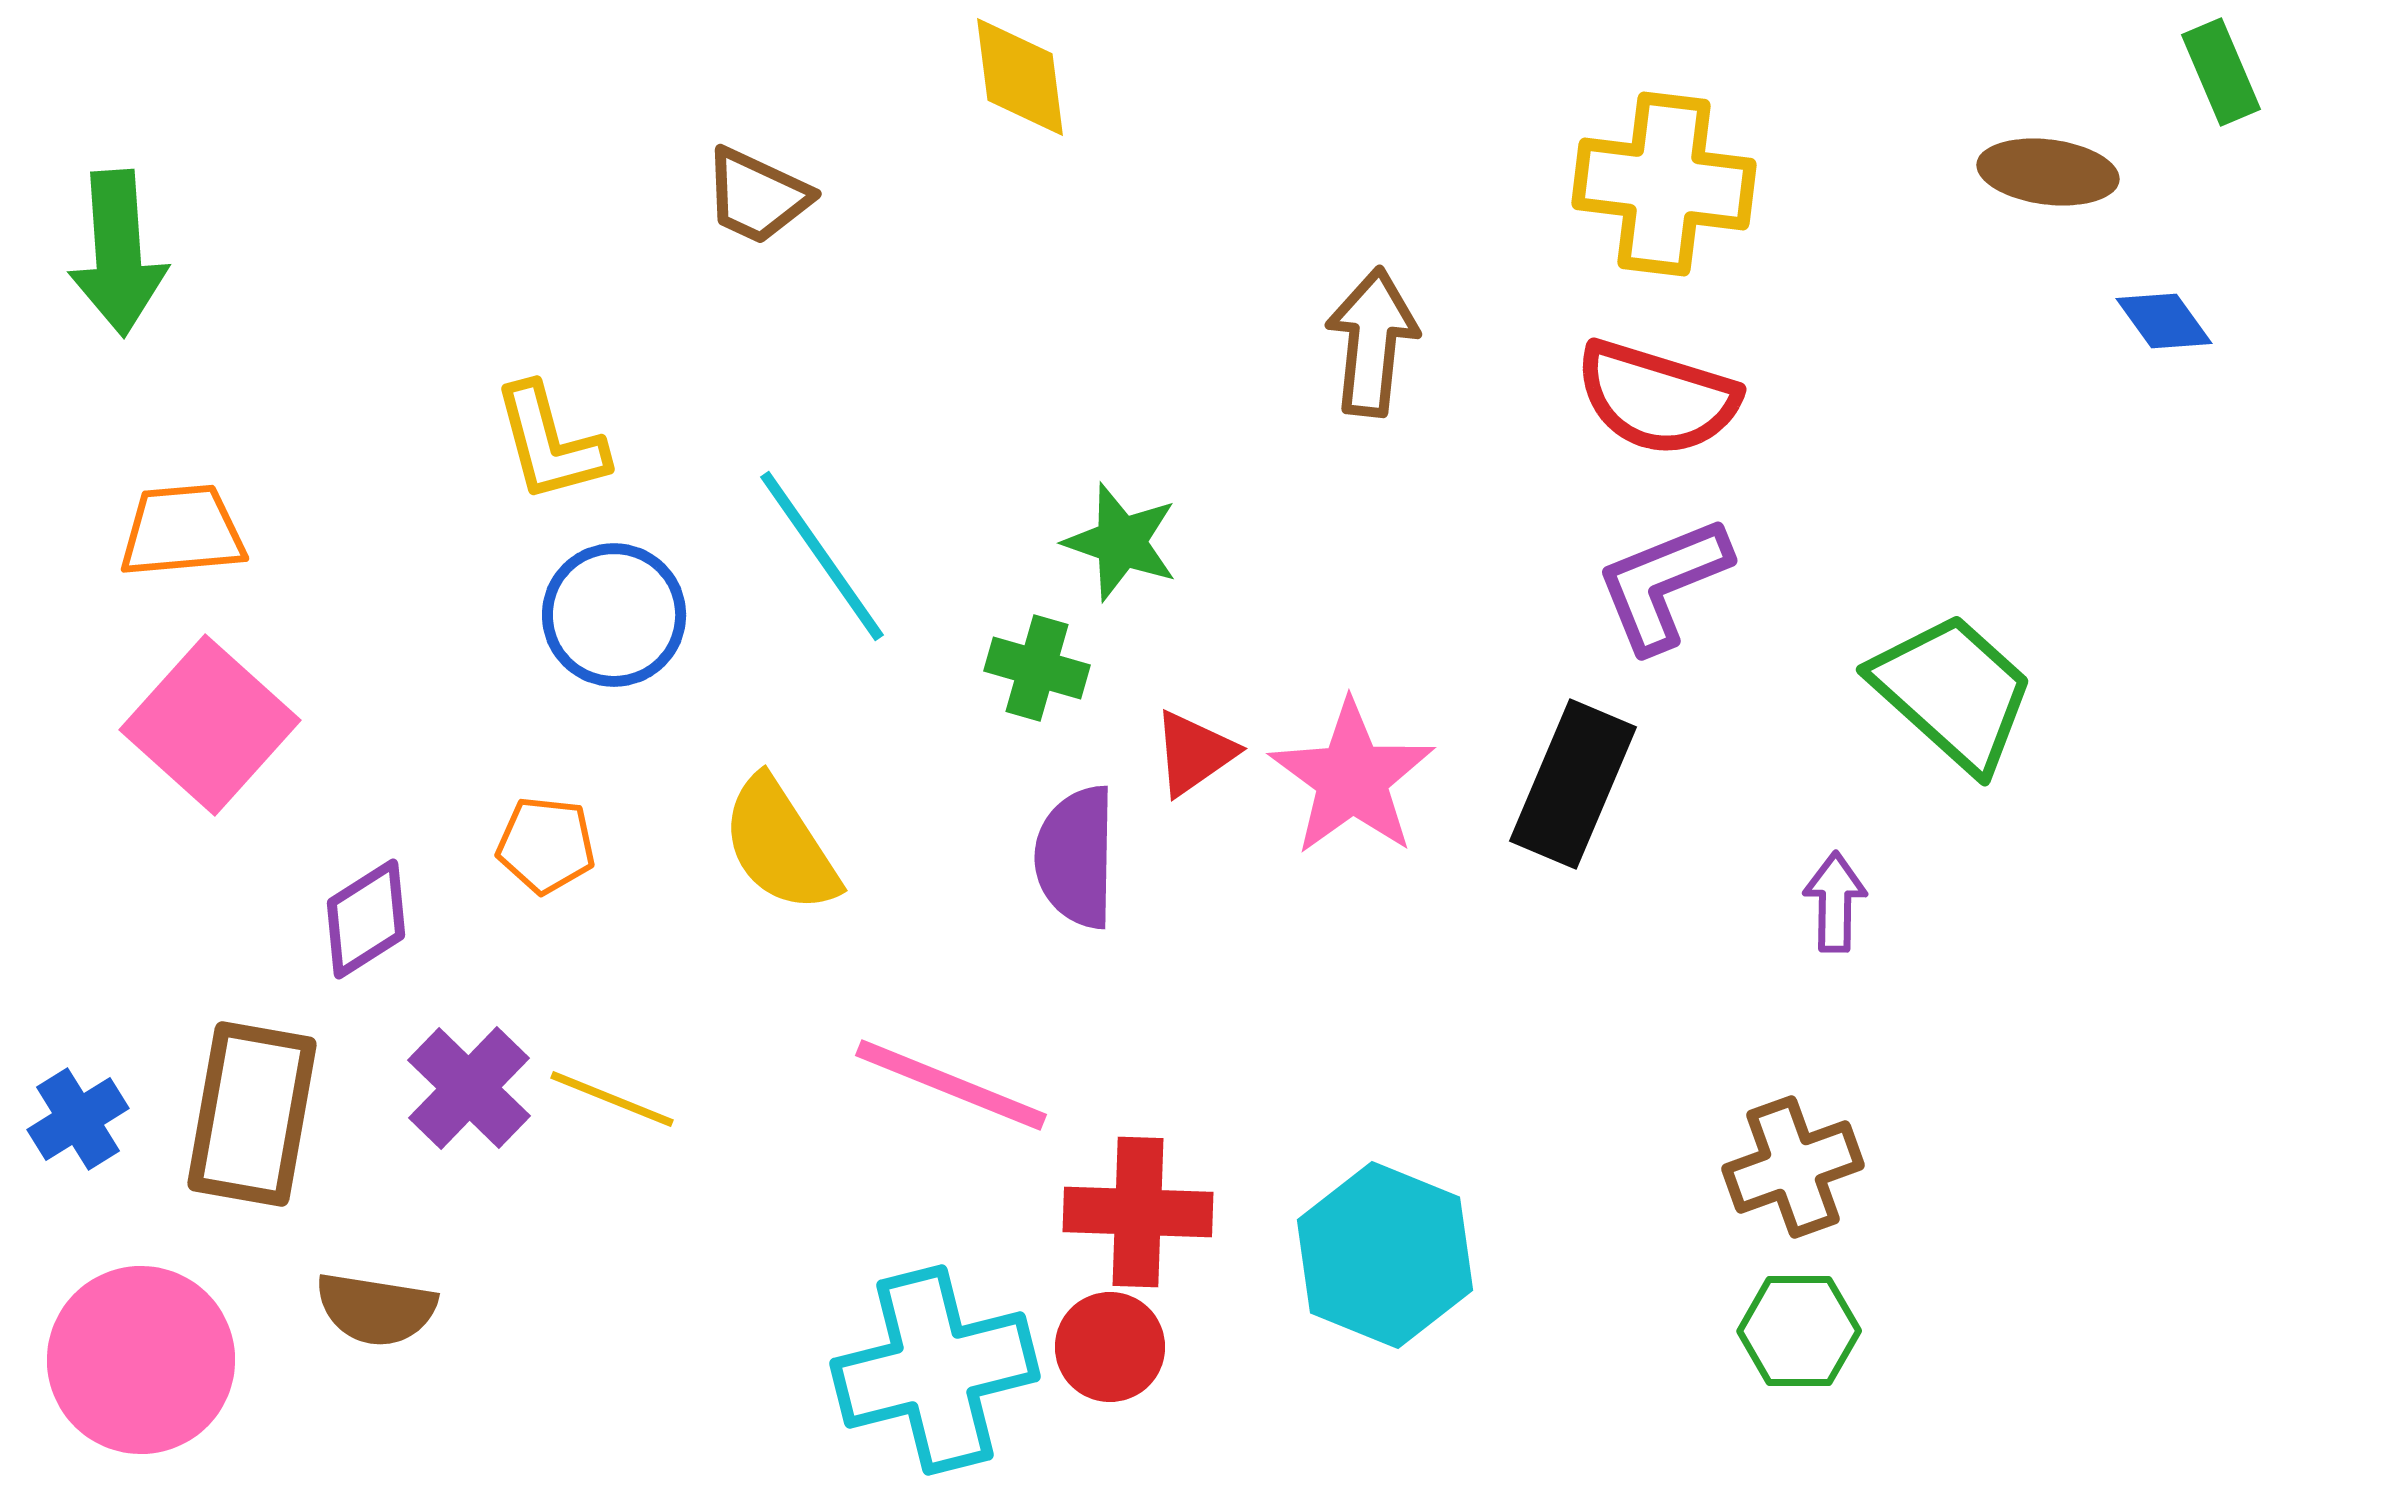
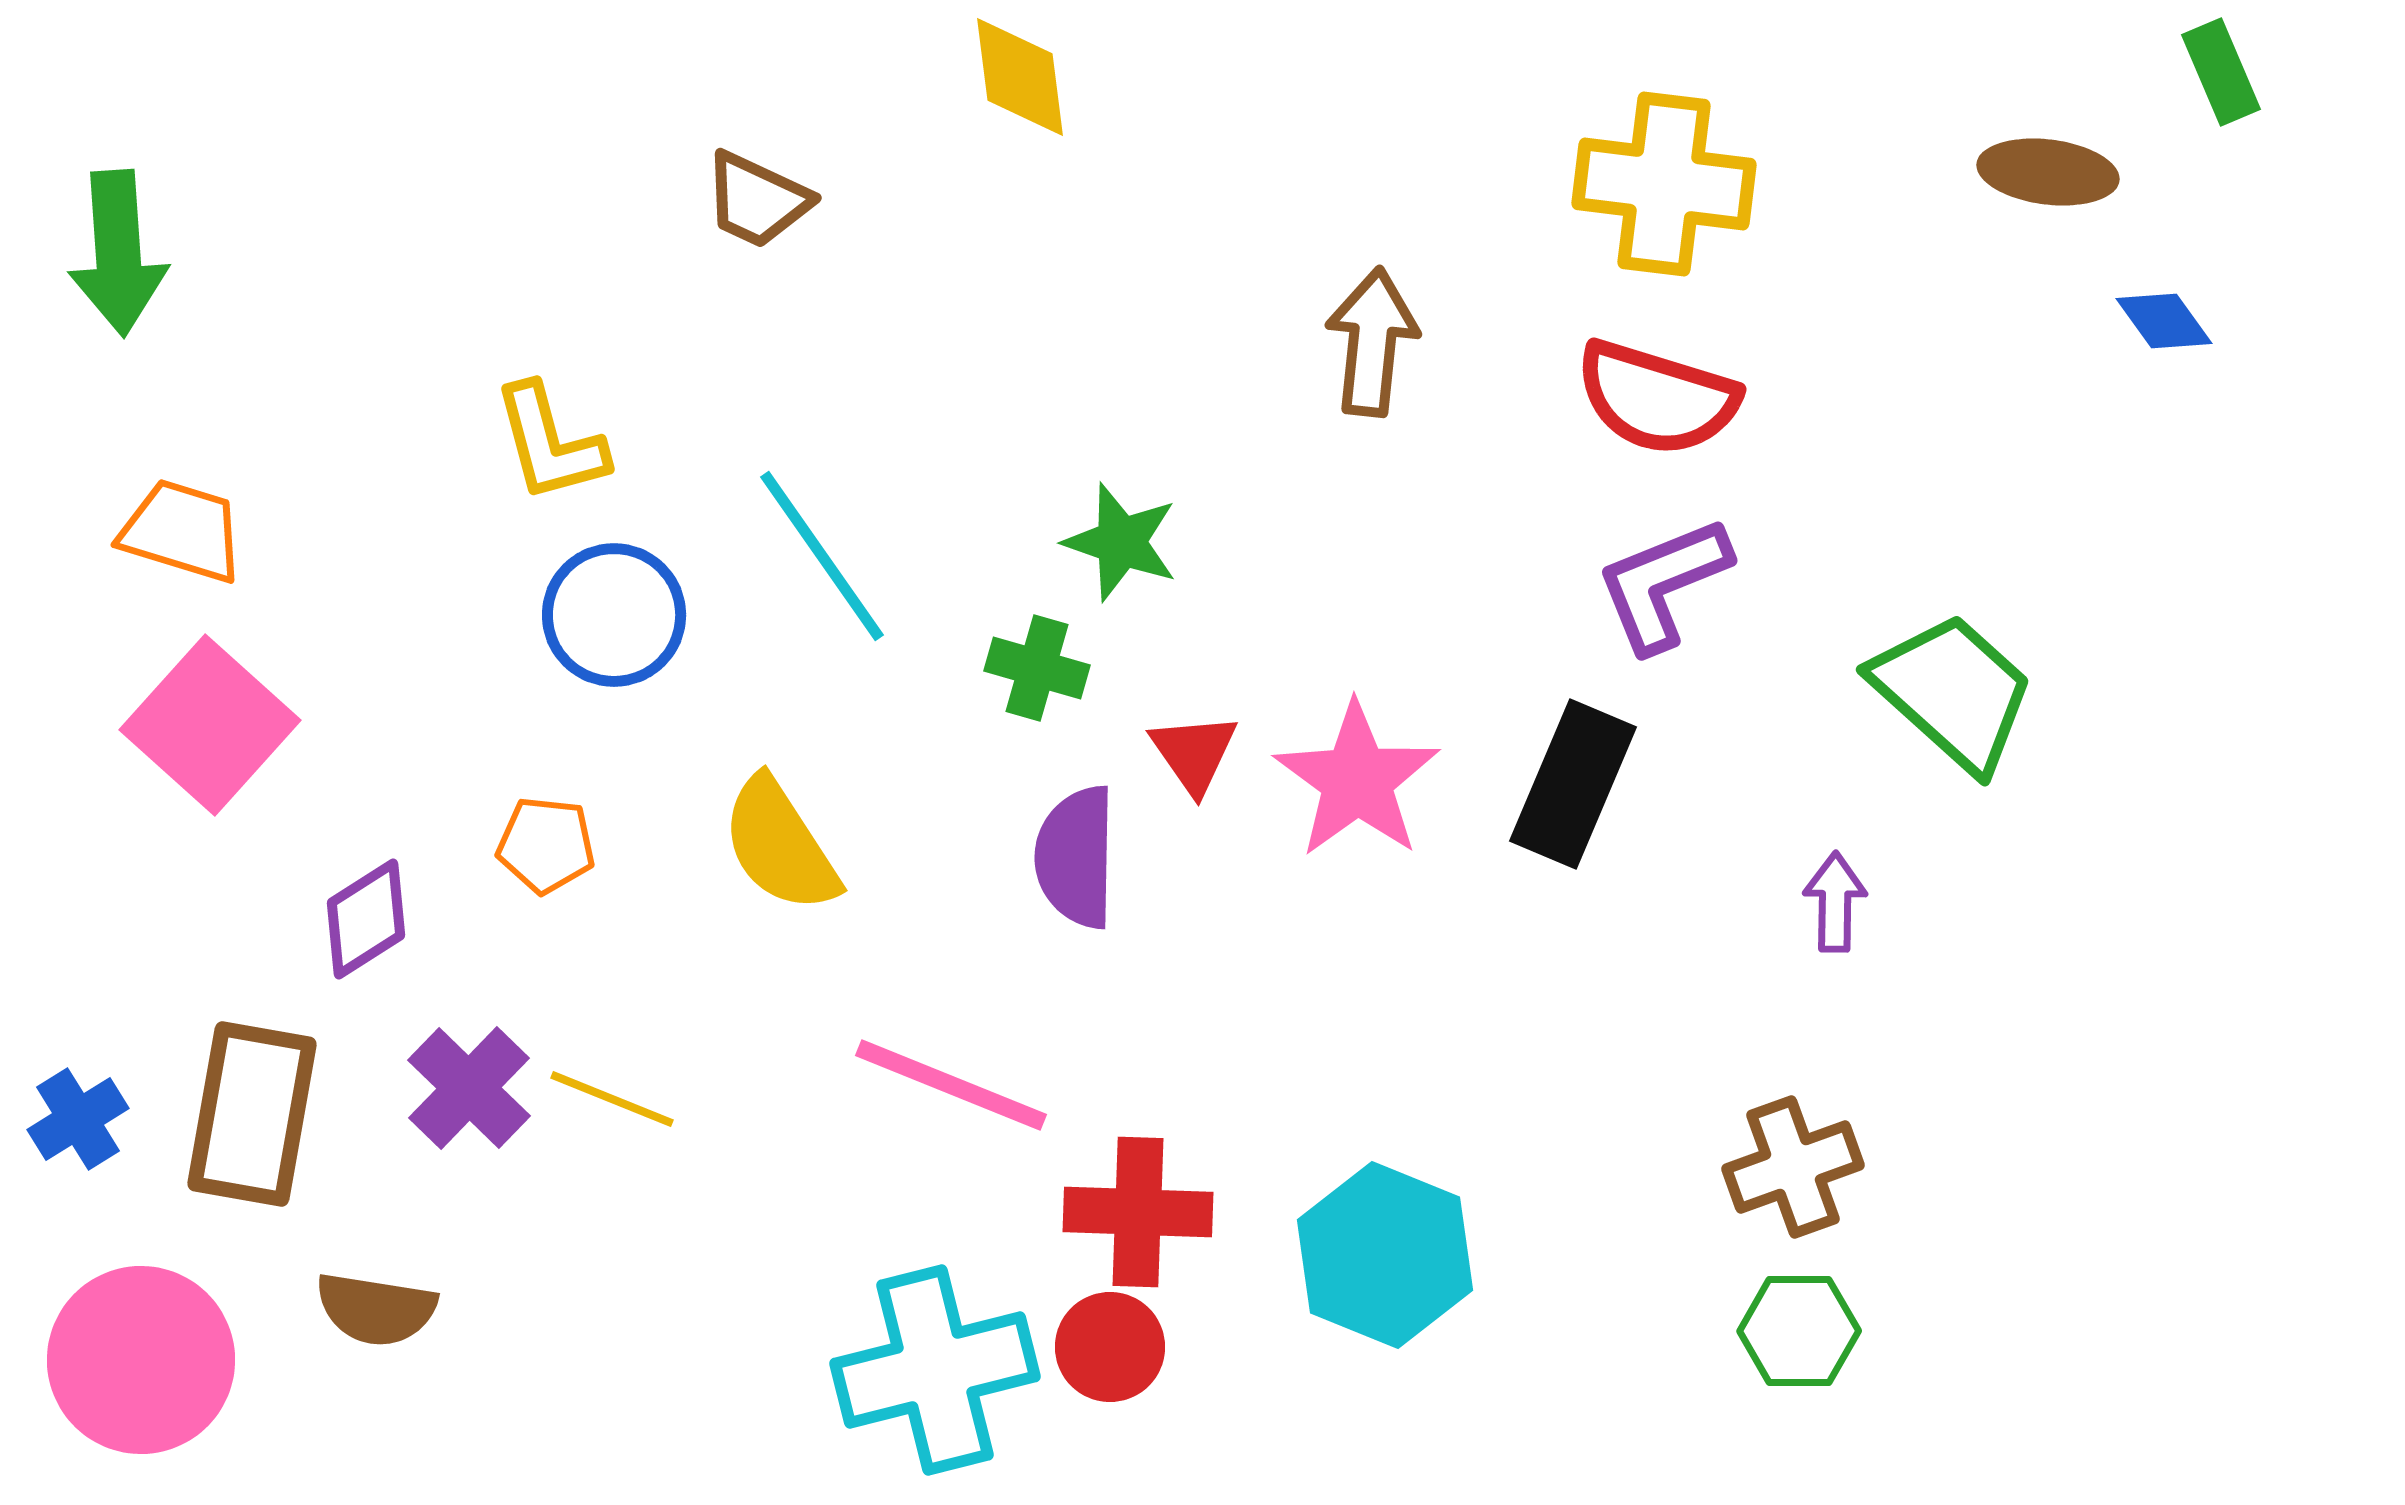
brown trapezoid: moved 4 px down
orange trapezoid: rotated 22 degrees clockwise
red triangle: rotated 30 degrees counterclockwise
pink star: moved 5 px right, 2 px down
